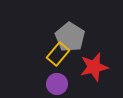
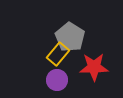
red star: rotated 12 degrees clockwise
purple circle: moved 4 px up
